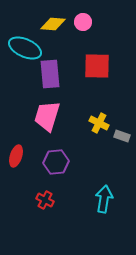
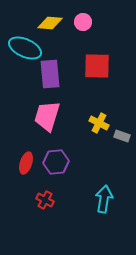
yellow diamond: moved 3 px left, 1 px up
red ellipse: moved 10 px right, 7 px down
